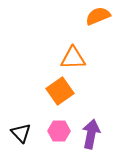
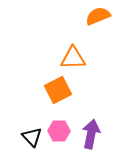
orange square: moved 2 px left, 1 px up; rotated 8 degrees clockwise
black triangle: moved 11 px right, 4 px down
